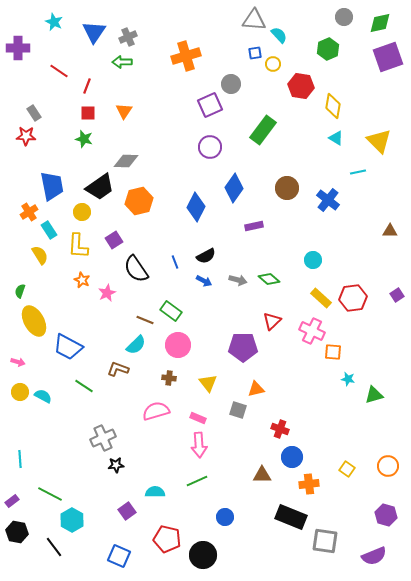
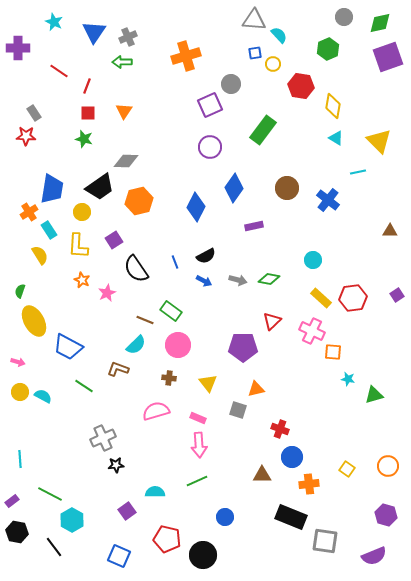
blue trapezoid at (52, 186): moved 3 px down; rotated 20 degrees clockwise
green diamond at (269, 279): rotated 30 degrees counterclockwise
